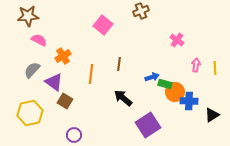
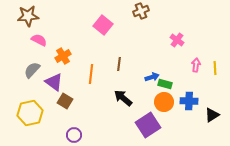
orange circle: moved 11 px left, 10 px down
